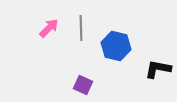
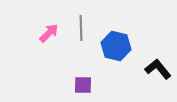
pink arrow: moved 5 px down
black L-shape: rotated 40 degrees clockwise
purple square: rotated 24 degrees counterclockwise
